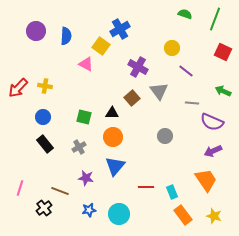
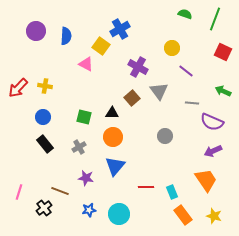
pink line: moved 1 px left, 4 px down
